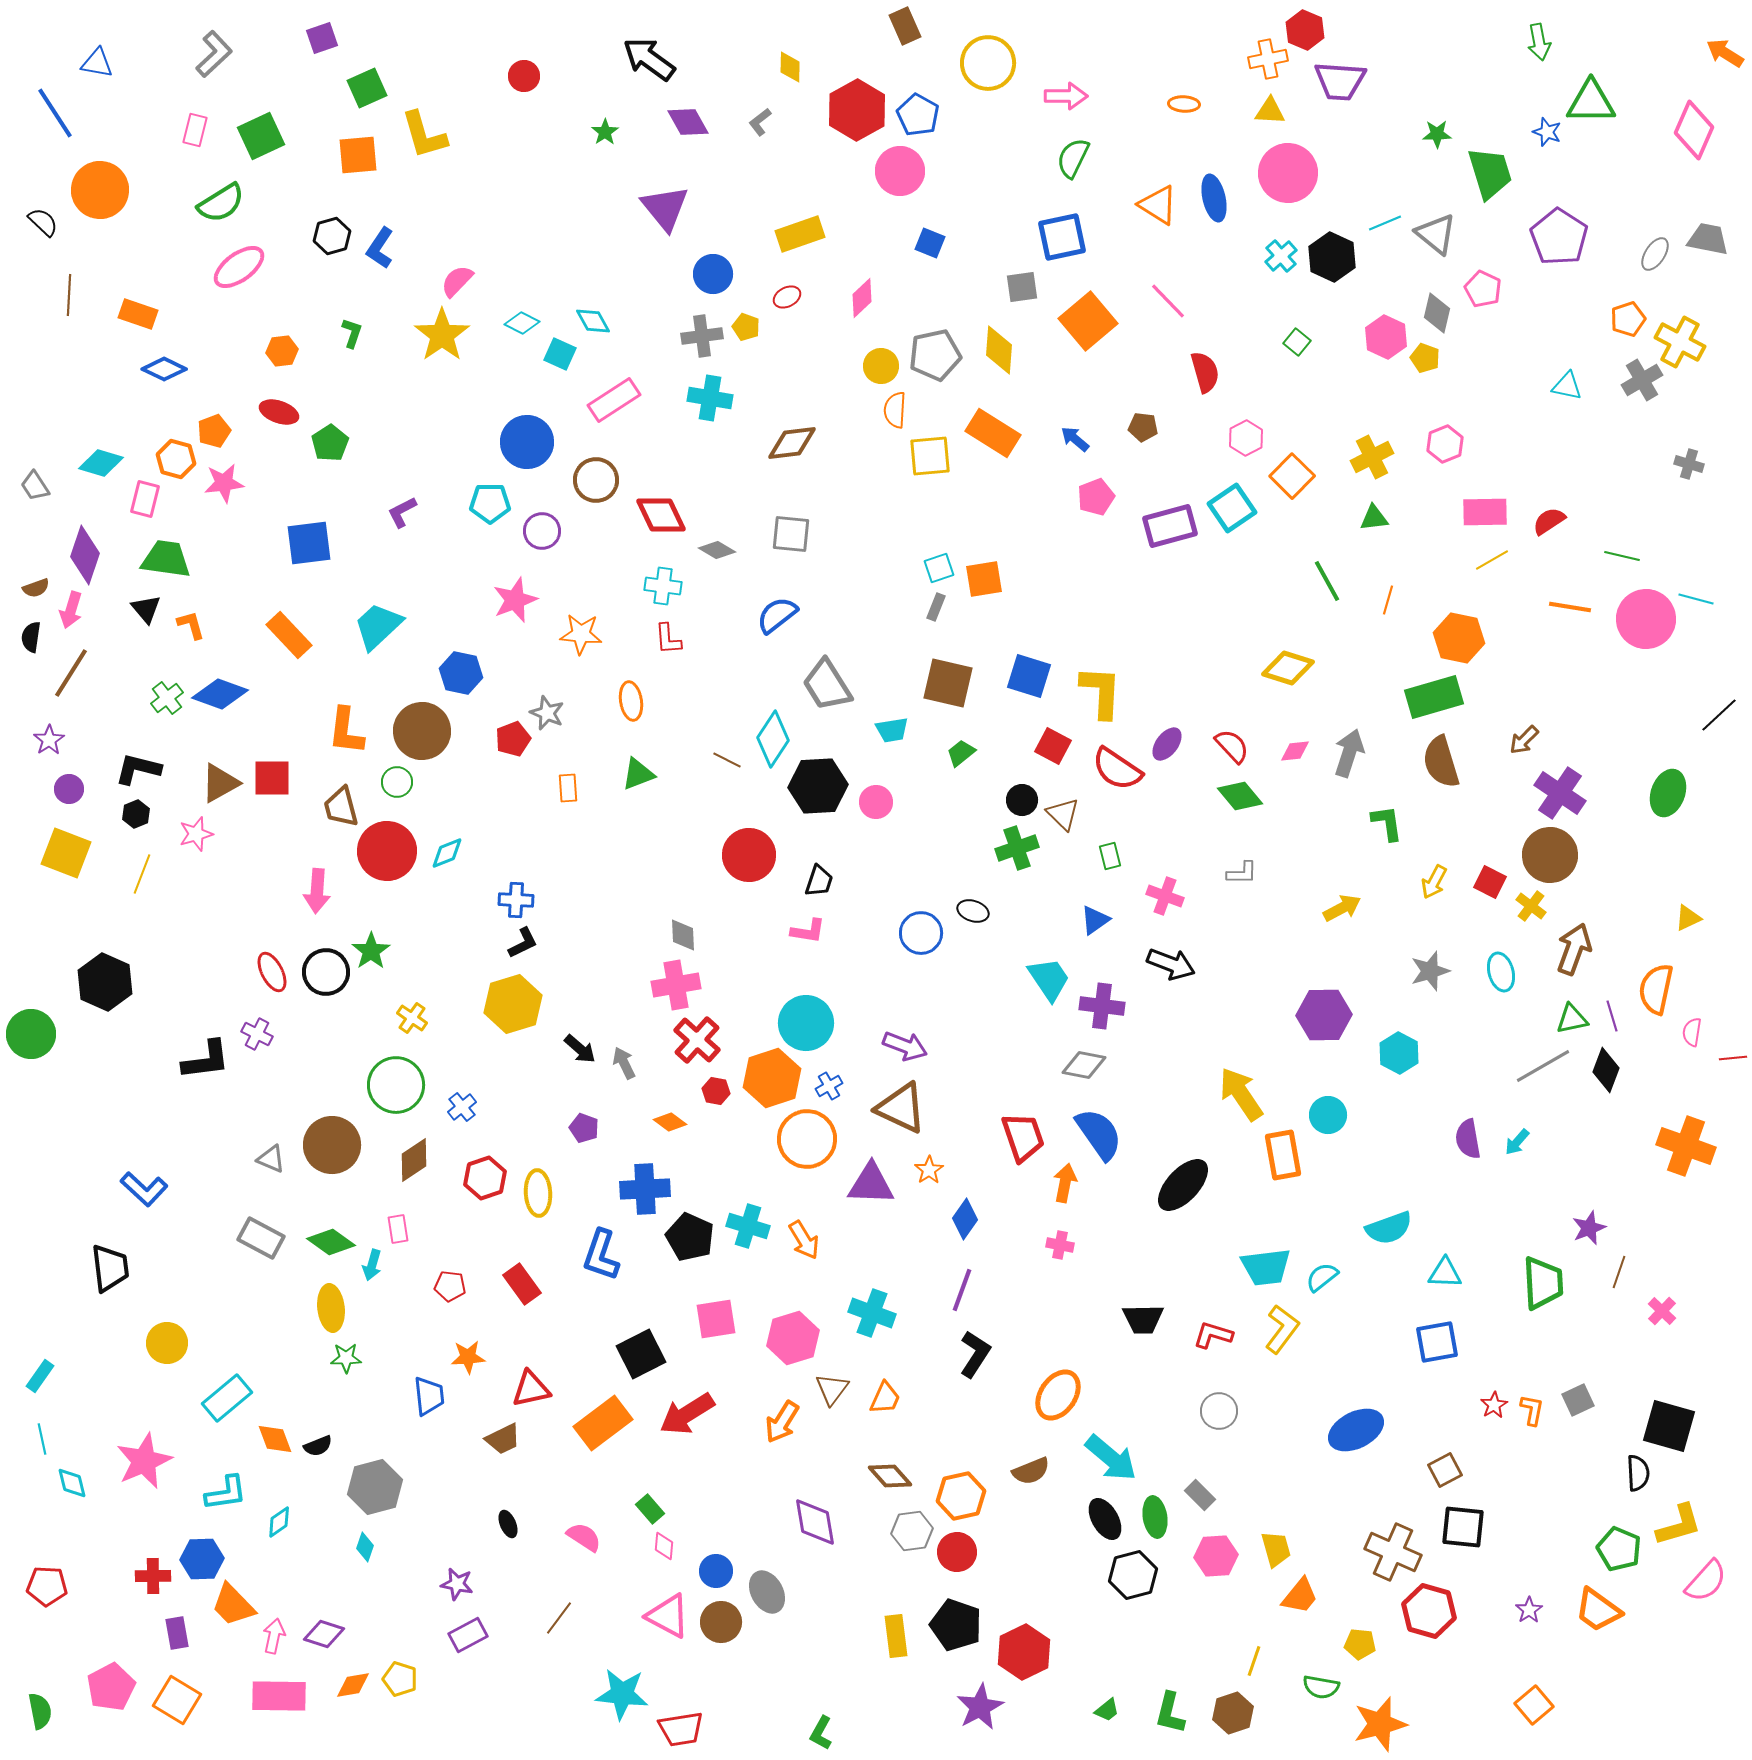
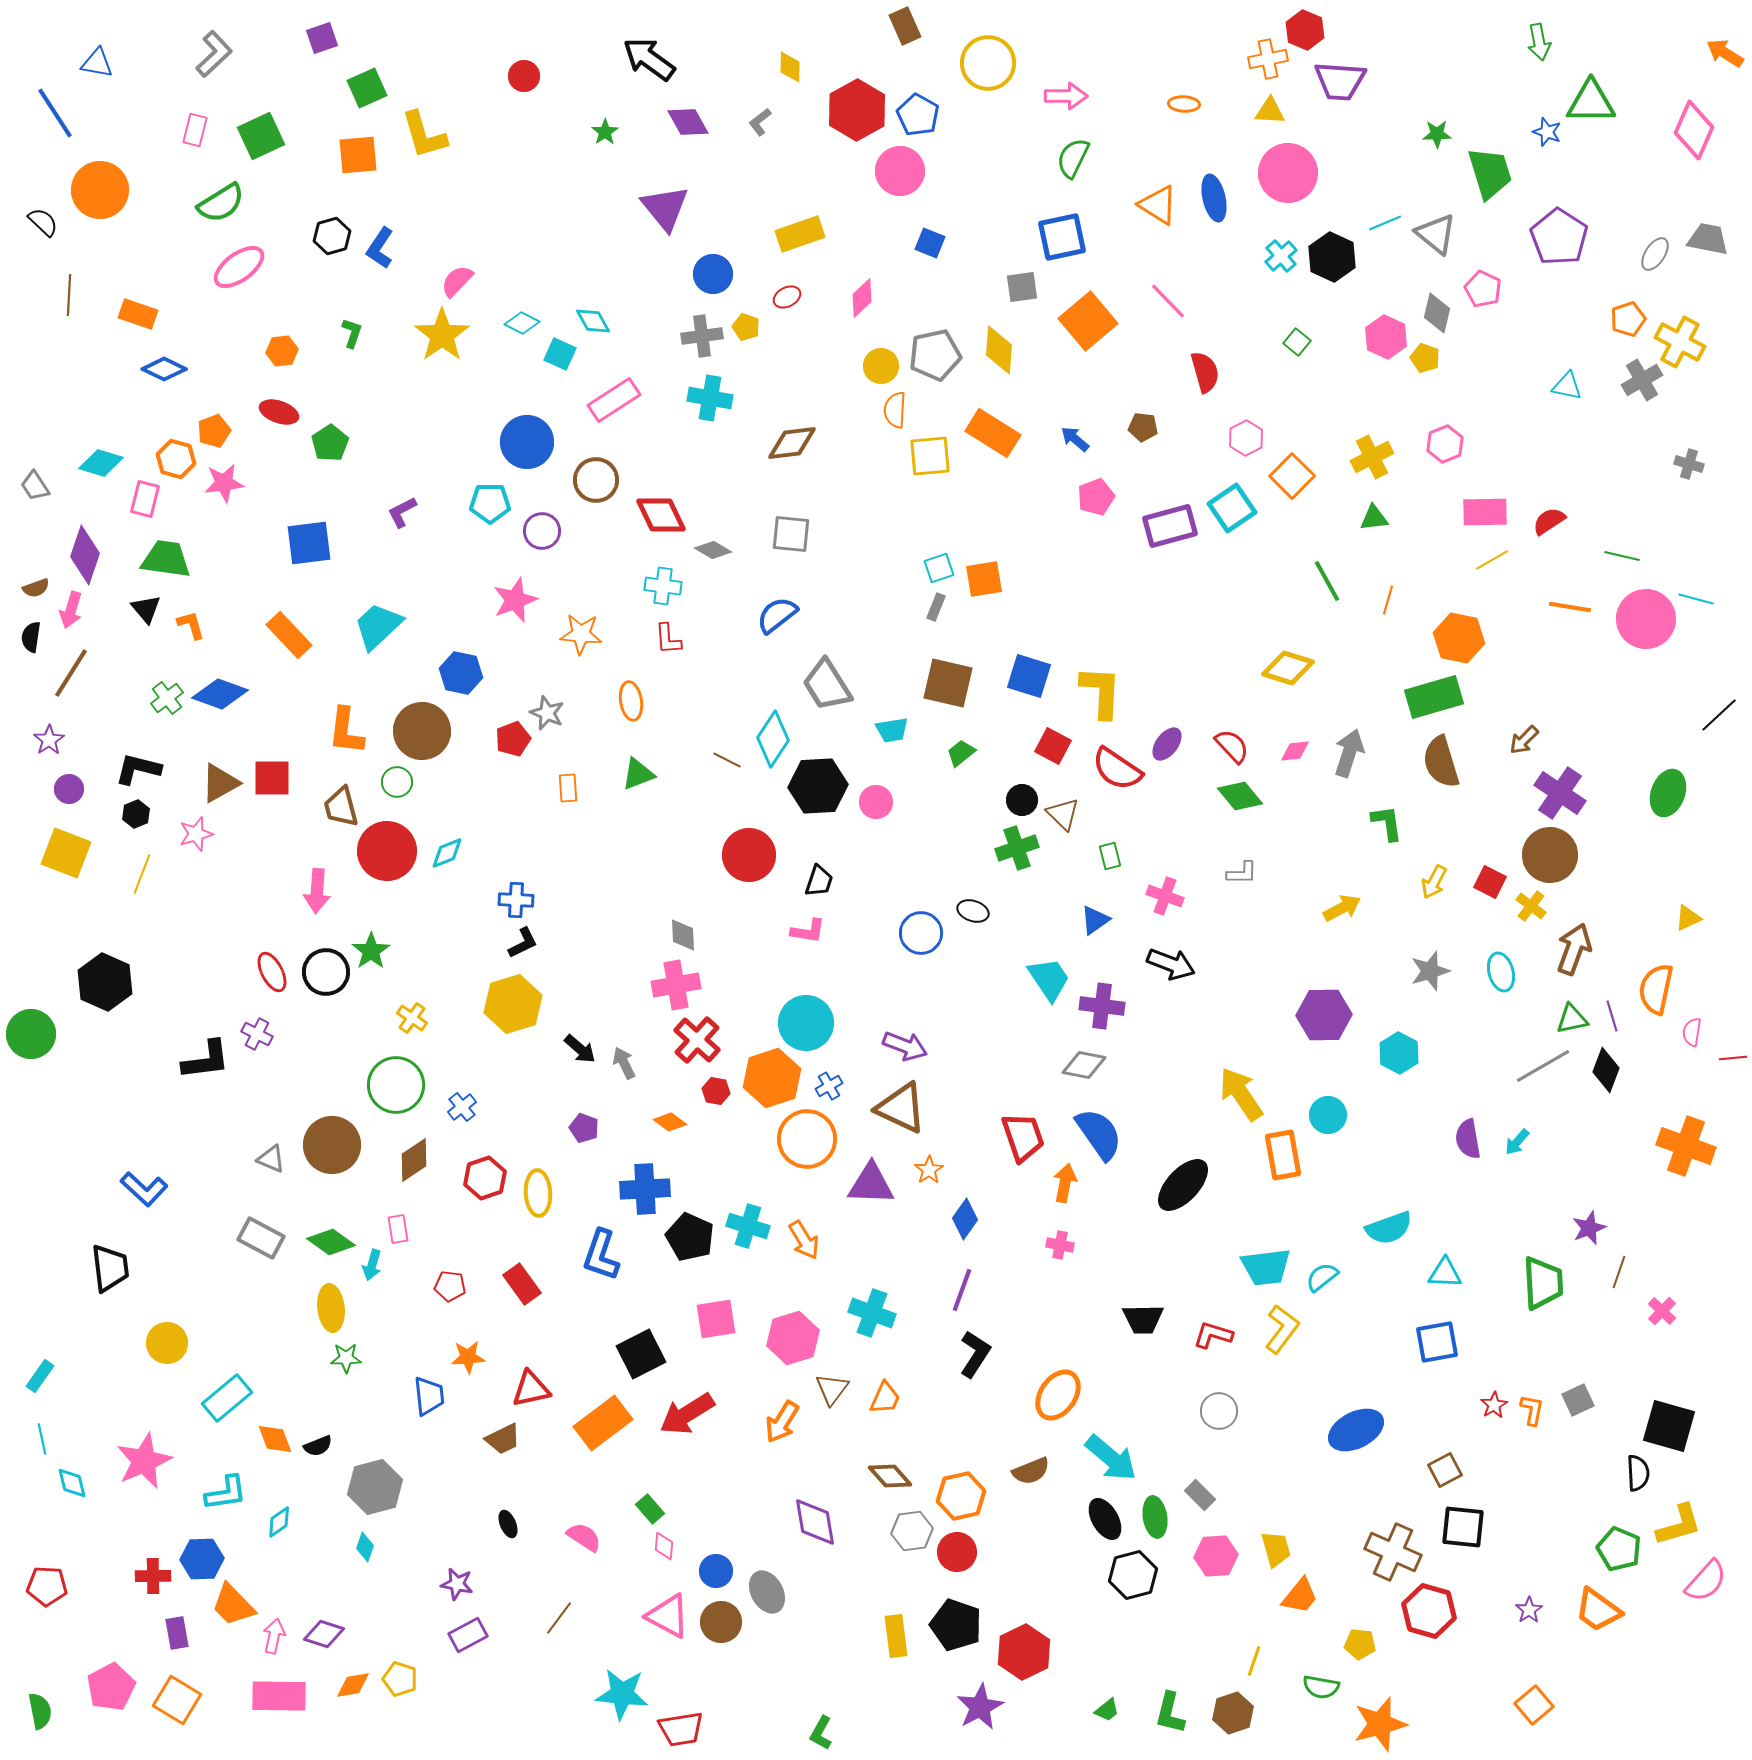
gray diamond at (717, 550): moved 4 px left
